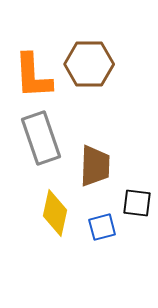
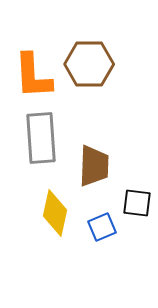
gray rectangle: rotated 15 degrees clockwise
brown trapezoid: moved 1 px left
blue square: rotated 8 degrees counterclockwise
